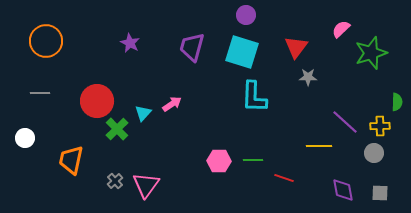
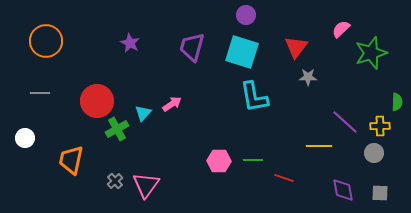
cyan L-shape: rotated 12 degrees counterclockwise
green cross: rotated 15 degrees clockwise
